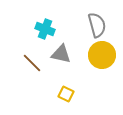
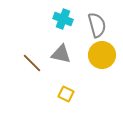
cyan cross: moved 18 px right, 10 px up
